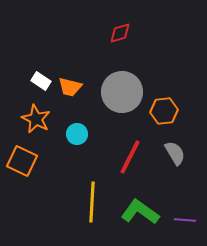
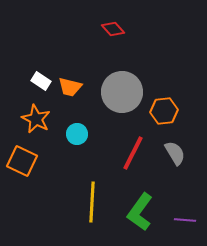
red diamond: moved 7 px left, 4 px up; rotated 65 degrees clockwise
red line: moved 3 px right, 4 px up
green L-shape: rotated 90 degrees counterclockwise
